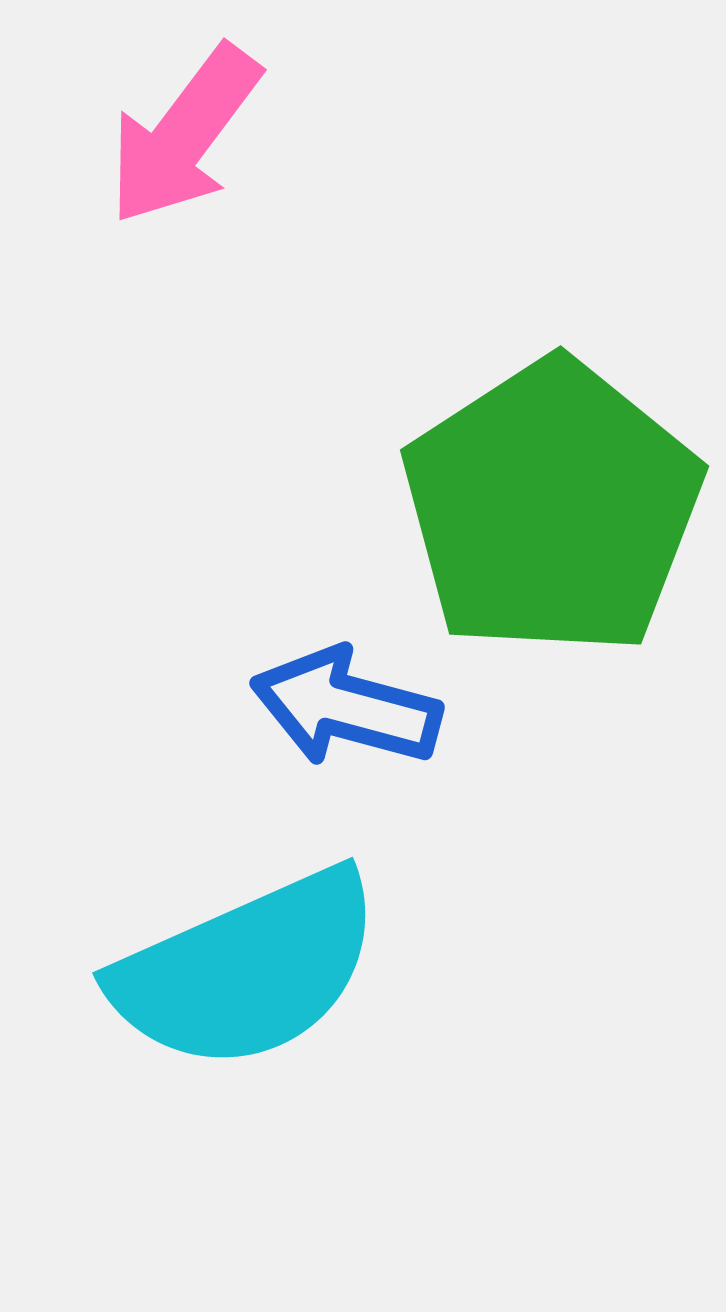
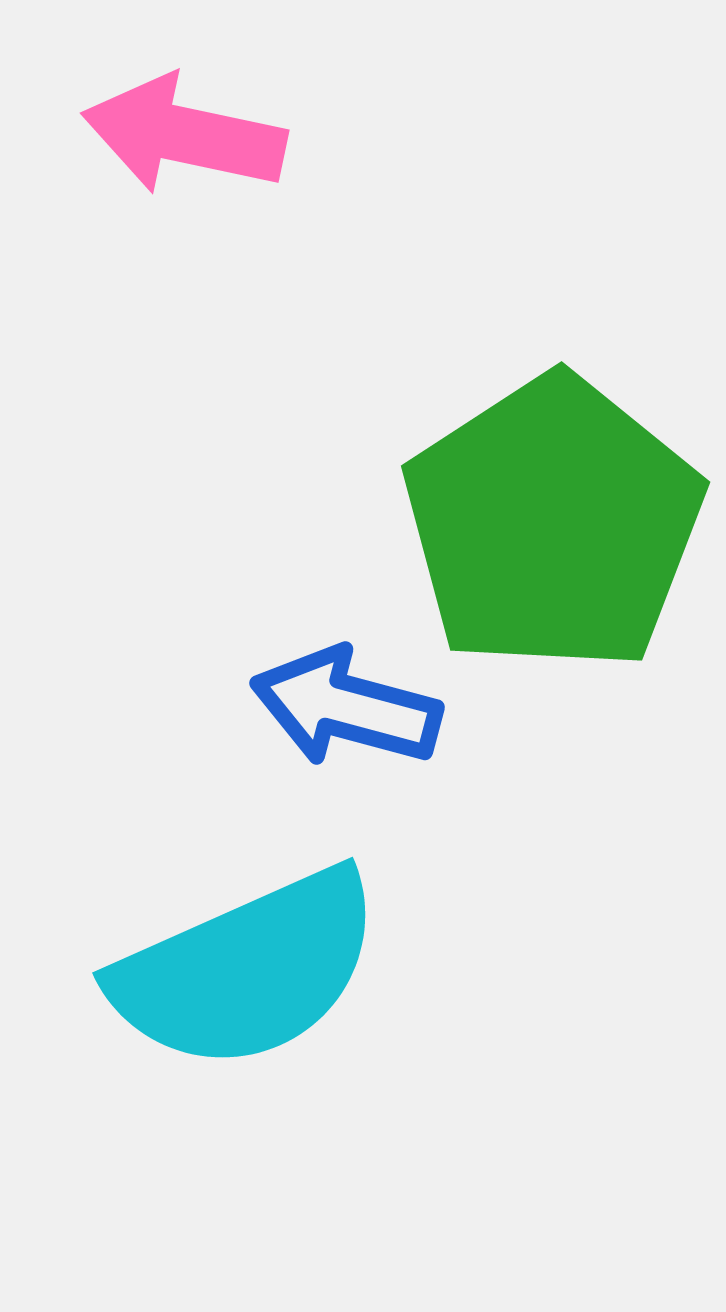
pink arrow: rotated 65 degrees clockwise
green pentagon: moved 1 px right, 16 px down
